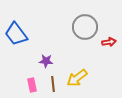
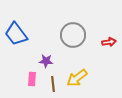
gray circle: moved 12 px left, 8 px down
pink rectangle: moved 6 px up; rotated 16 degrees clockwise
